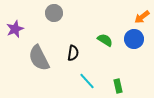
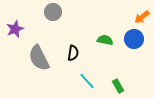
gray circle: moved 1 px left, 1 px up
green semicircle: rotated 21 degrees counterclockwise
green rectangle: rotated 16 degrees counterclockwise
